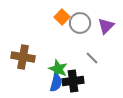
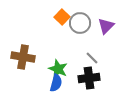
black cross: moved 16 px right, 3 px up
